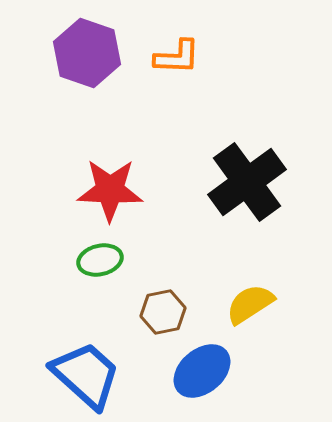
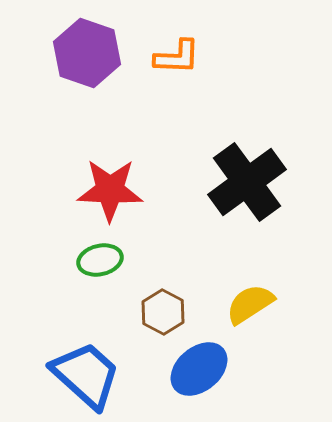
brown hexagon: rotated 21 degrees counterclockwise
blue ellipse: moved 3 px left, 2 px up
